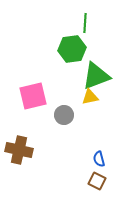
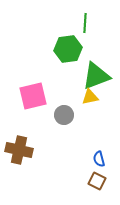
green hexagon: moved 4 px left
